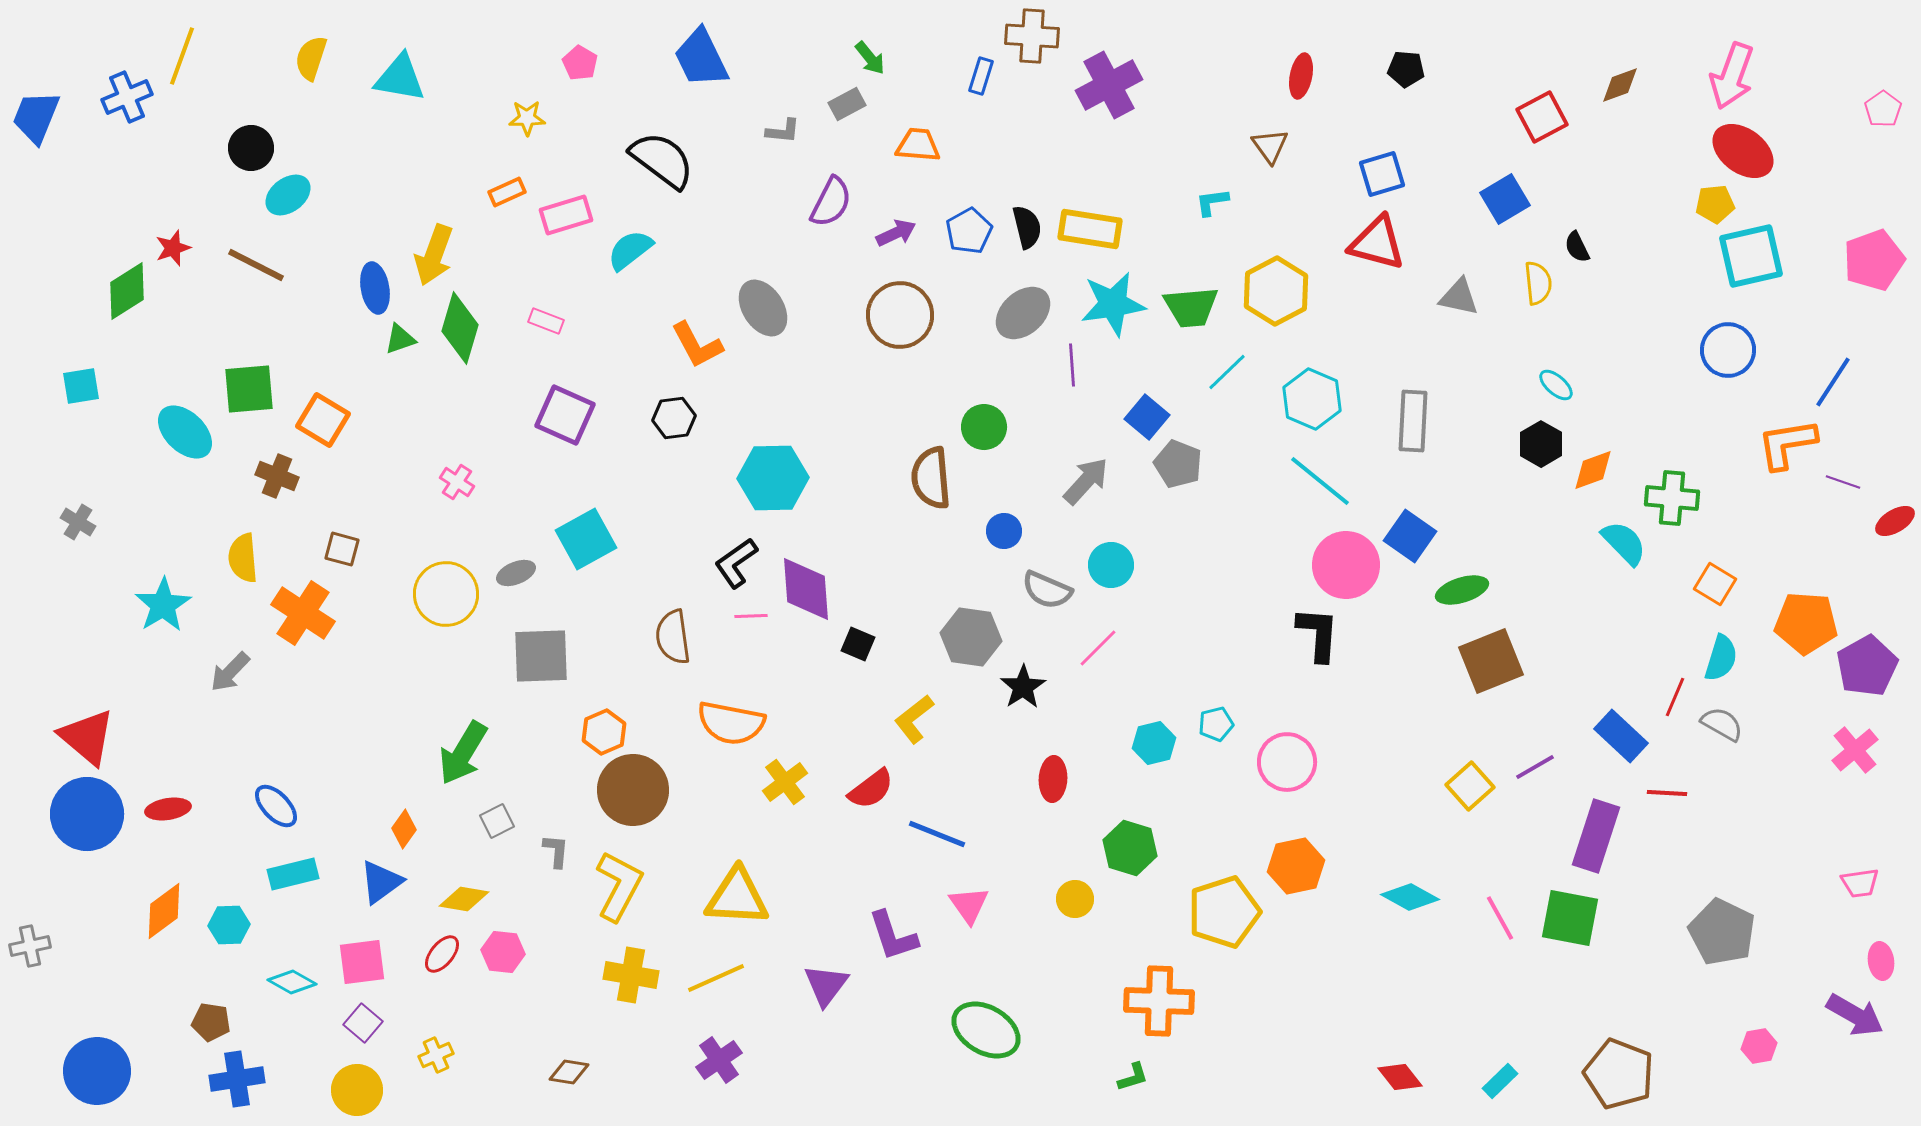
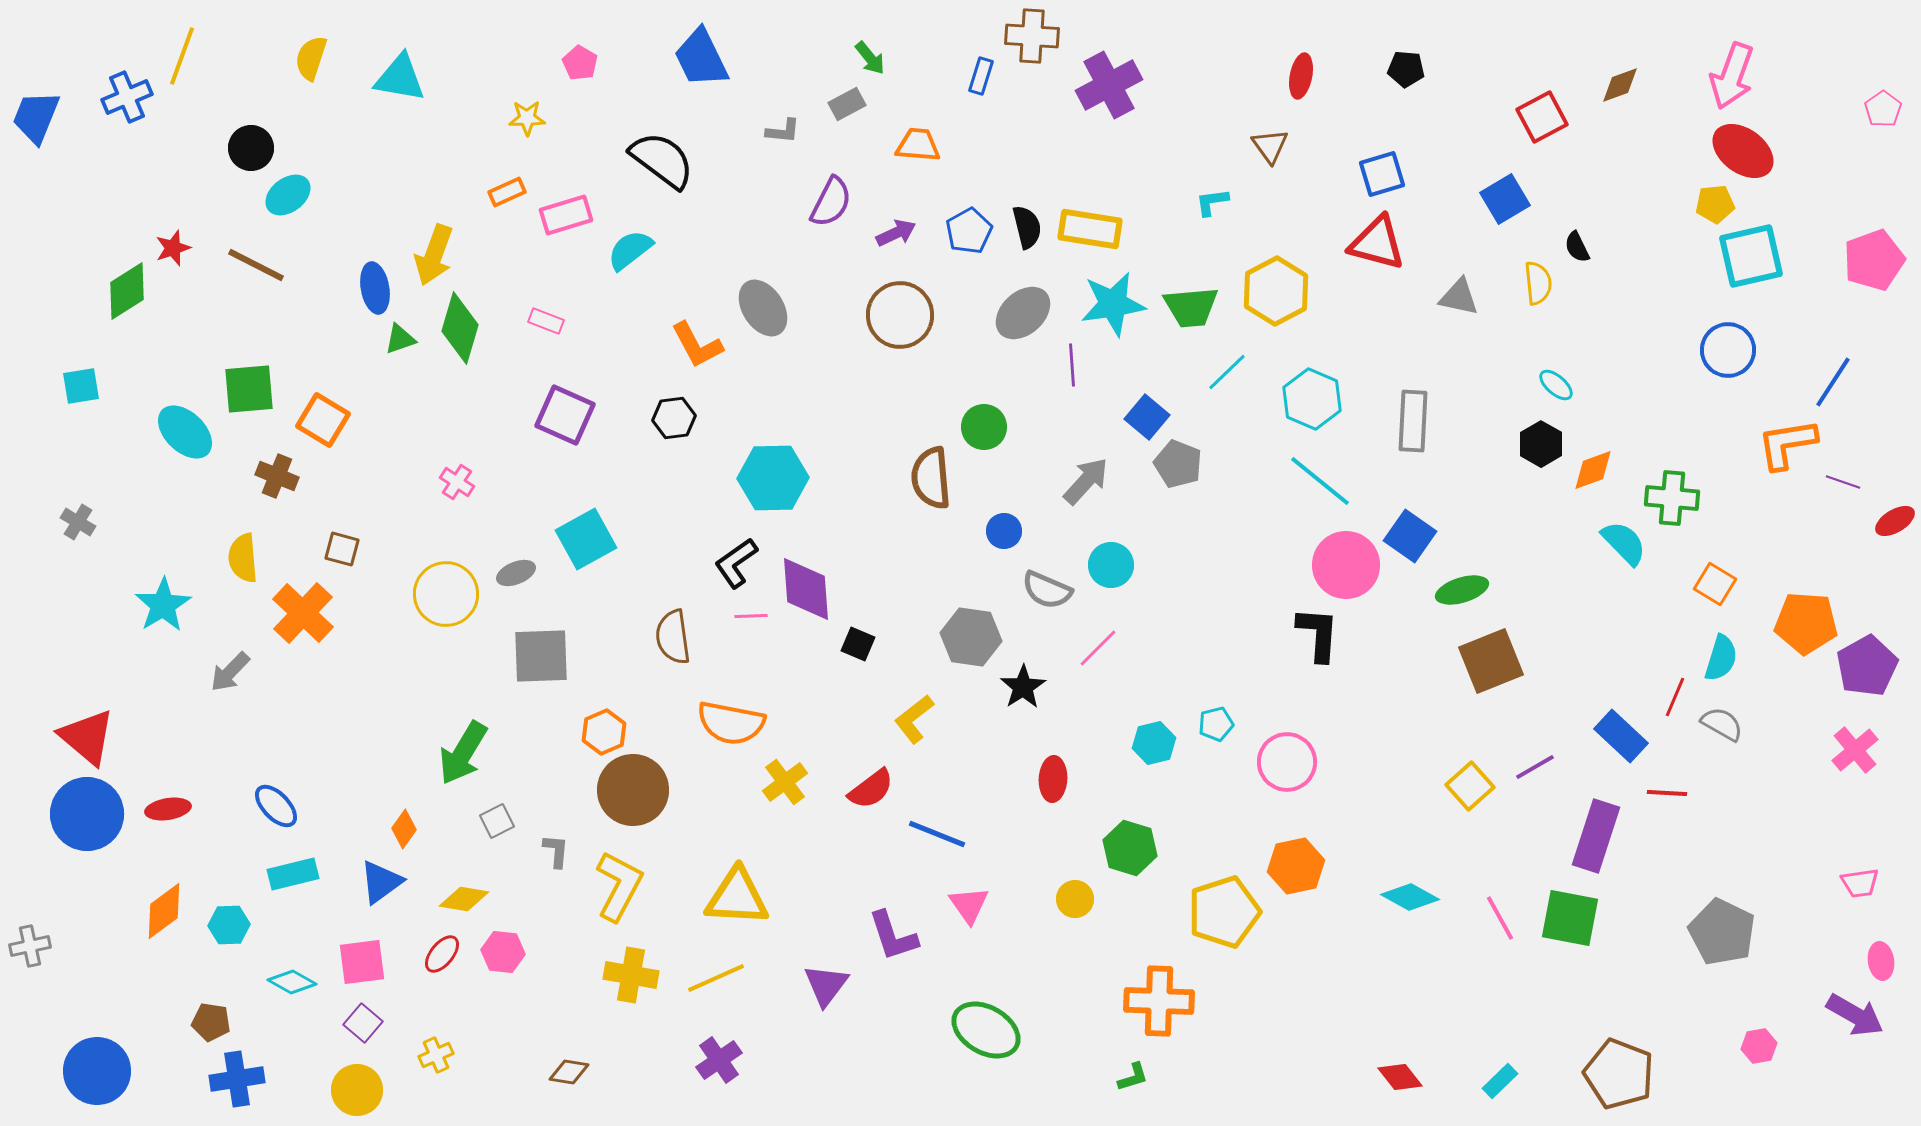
orange cross at (303, 613): rotated 10 degrees clockwise
